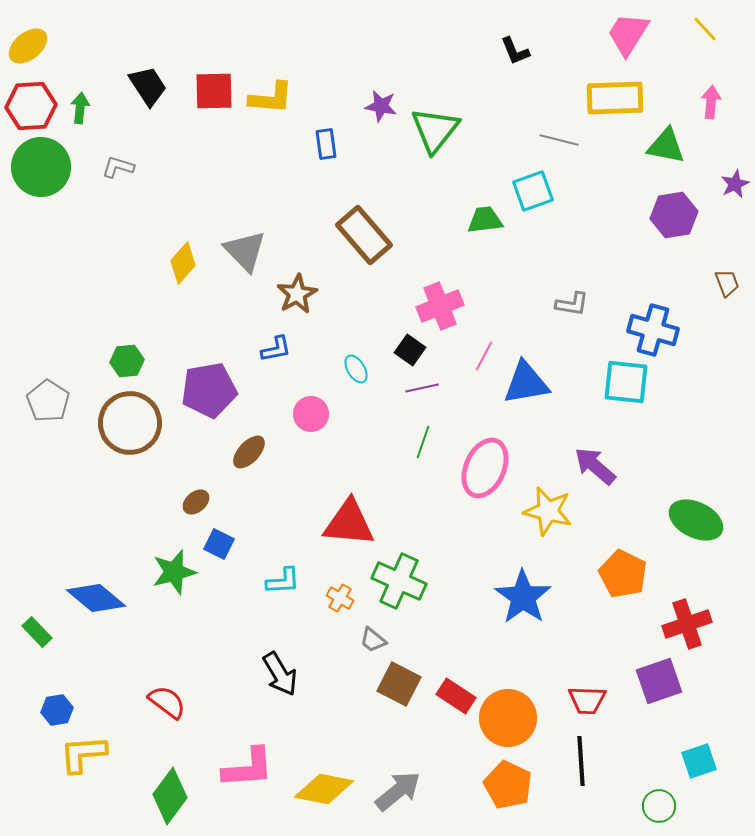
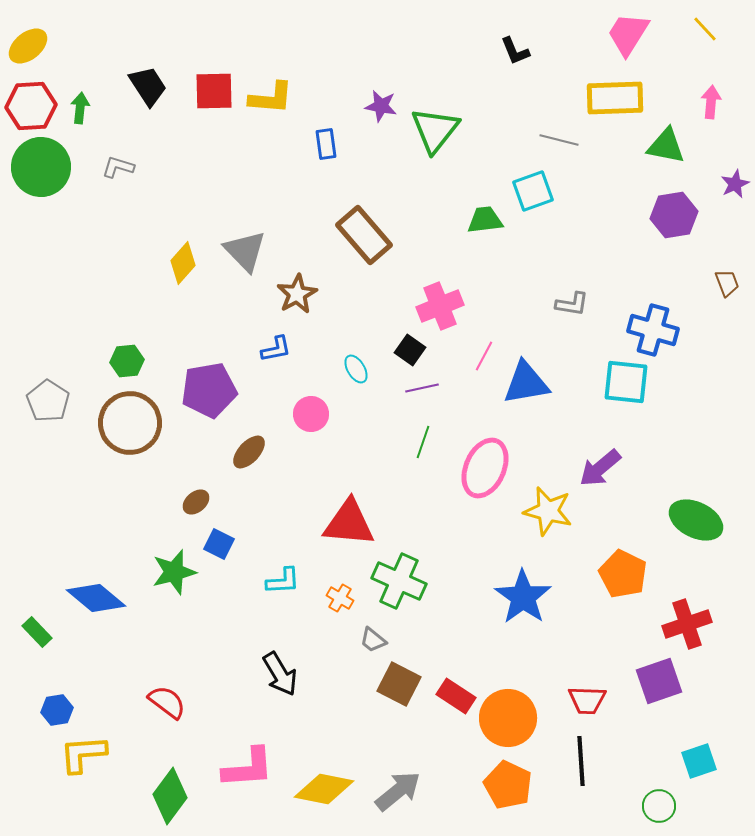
purple arrow at (595, 466): moved 5 px right, 2 px down; rotated 81 degrees counterclockwise
